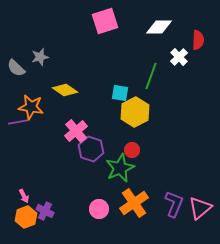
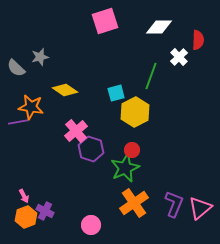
cyan square: moved 4 px left; rotated 24 degrees counterclockwise
green star: moved 5 px right
pink circle: moved 8 px left, 16 px down
